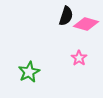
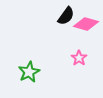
black semicircle: rotated 18 degrees clockwise
